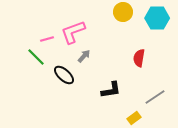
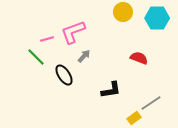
red semicircle: rotated 102 degrees clockwise
black ellipse: rotated 15 degrees clockwise
gray line: moved 4 px left, 6 px down
